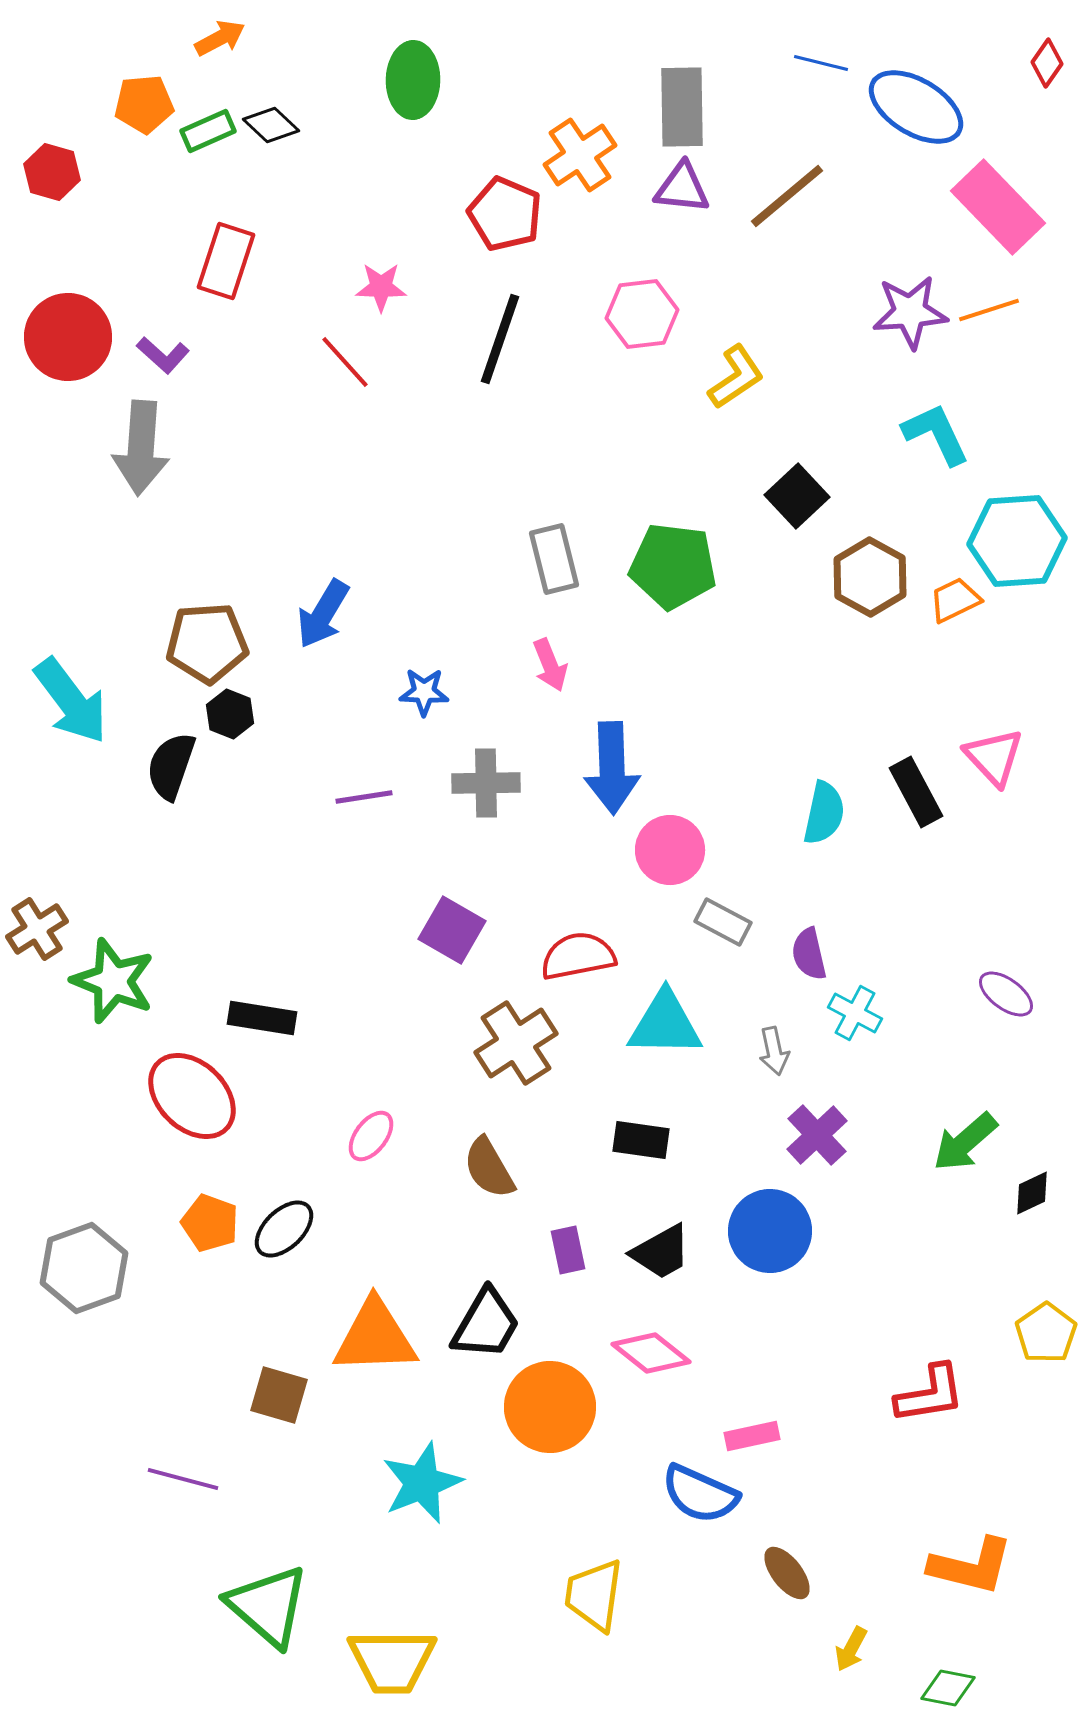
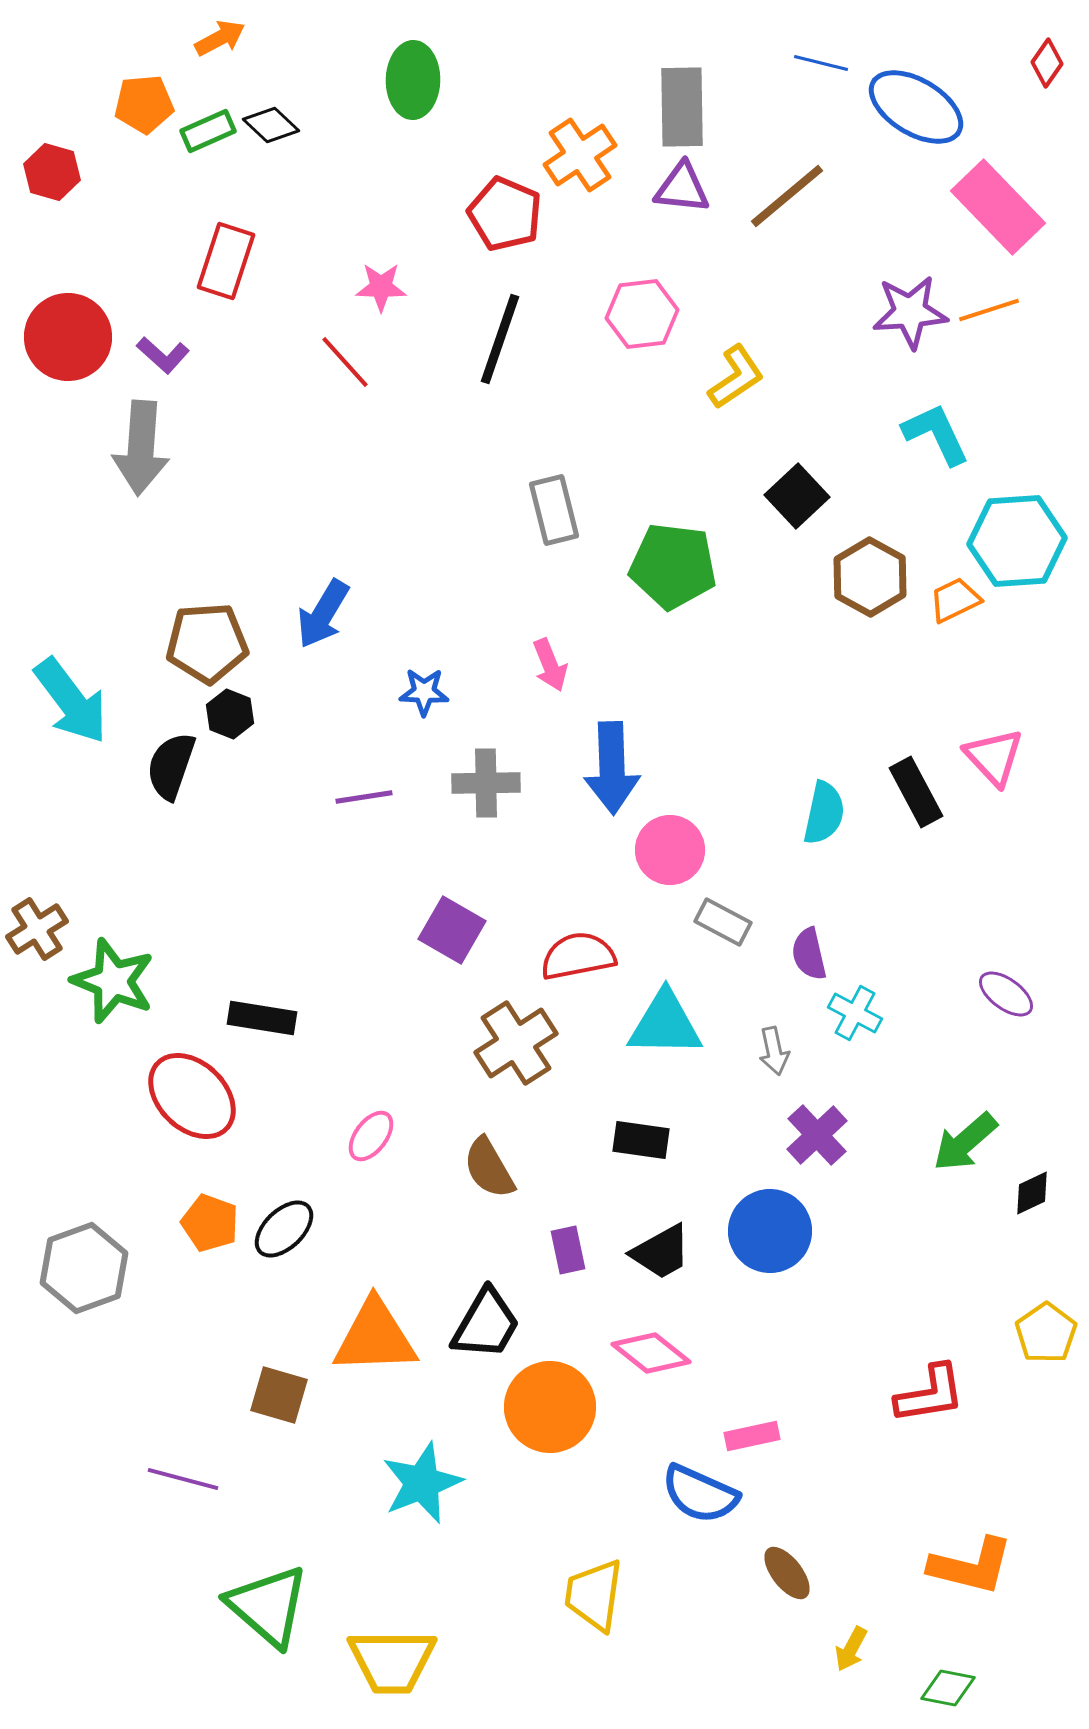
gray rectangle at (554, 559): moved 49 px up
